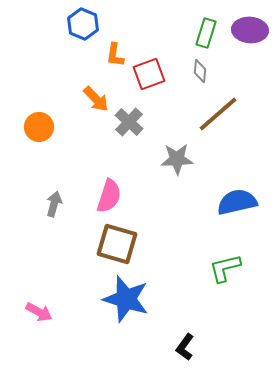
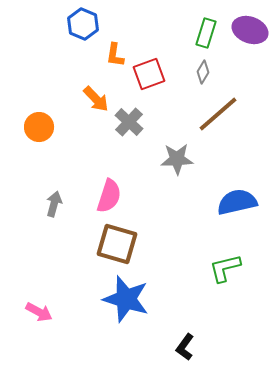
purple ellipse: rotated 16 degrees clockwise
gray diamond: moved 3 px right, 1 px down; rotated 25 degrees clockwise
